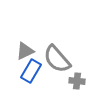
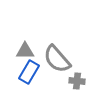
gray triangle: rotated 24 degrees clockwise
blue rectangle: moved 2 px left, 1 px down
